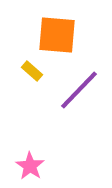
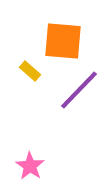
orange square: moved 6 px right, 6 px down
yellow rectangle: moved 2 px left
